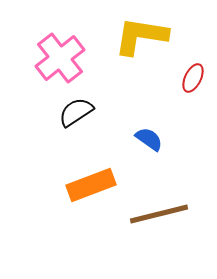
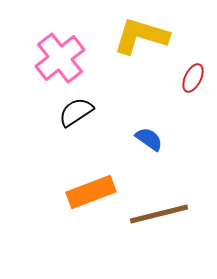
yellow L-shape: rotated 8 degrees clockwise
orange rectangle: moved 7 px down
